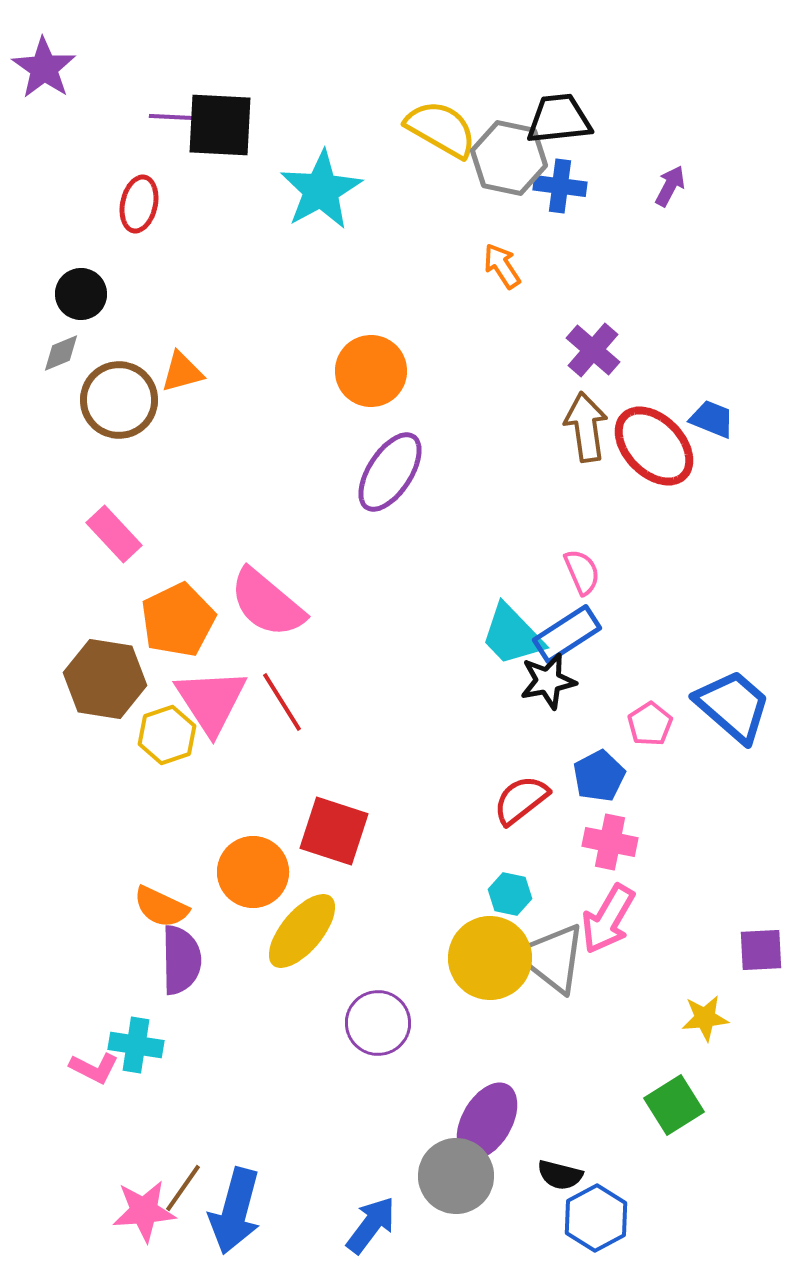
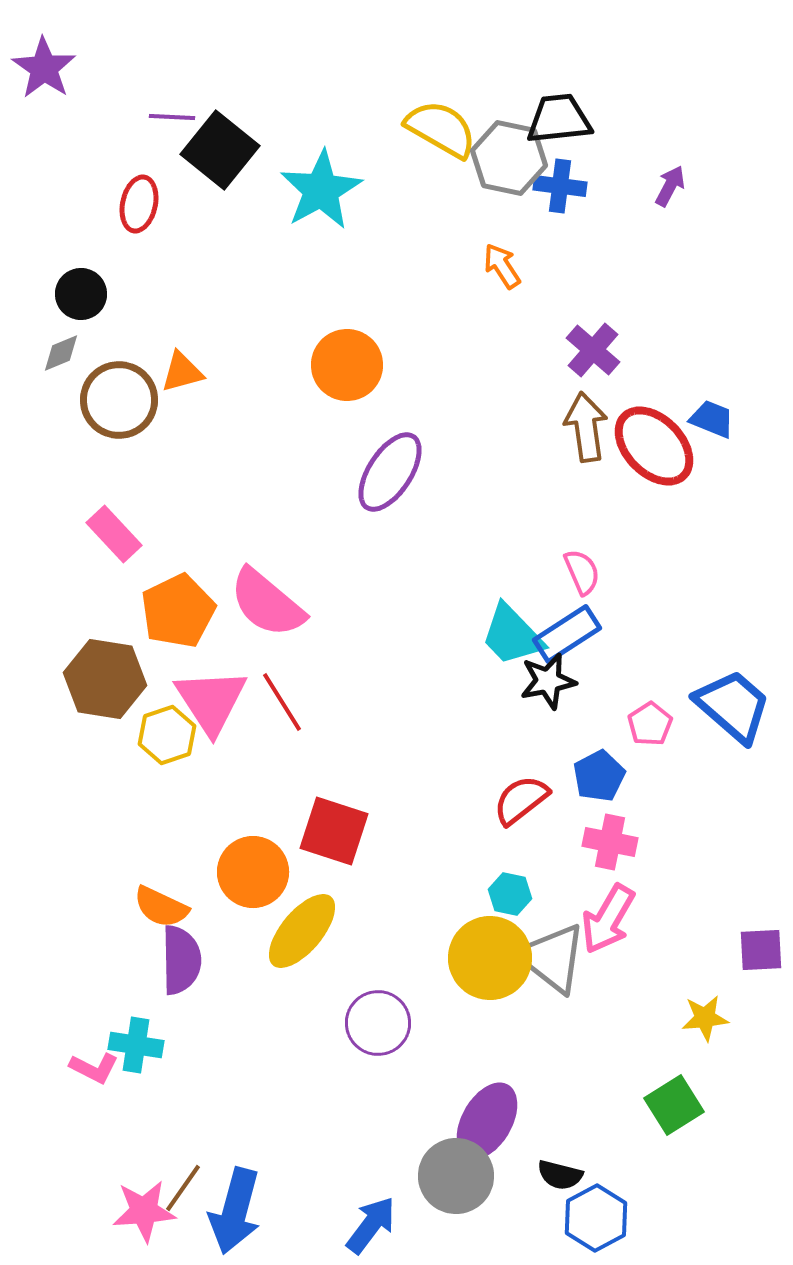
black square at (220, 125): moved 25 px down; rotated 36 degrees clockwise
orange circle at (371, 371): moved 24 px left, 6 px up
orange pentagon at (178, 620): moved 9 px up
